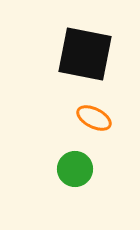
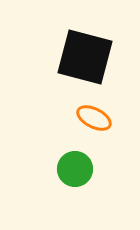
black square: moved 3 px down; rotated 4 degrees clockwise
